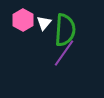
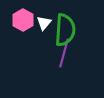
purple line: rotated 20 degrees counterclockwise
